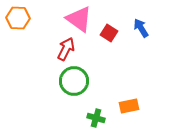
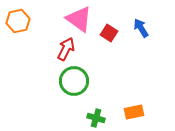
orange hexagon: moved 3 px down; rotated 15 degrees counterclockwise
orange rectangle: moved 5 px right, 6 px down
